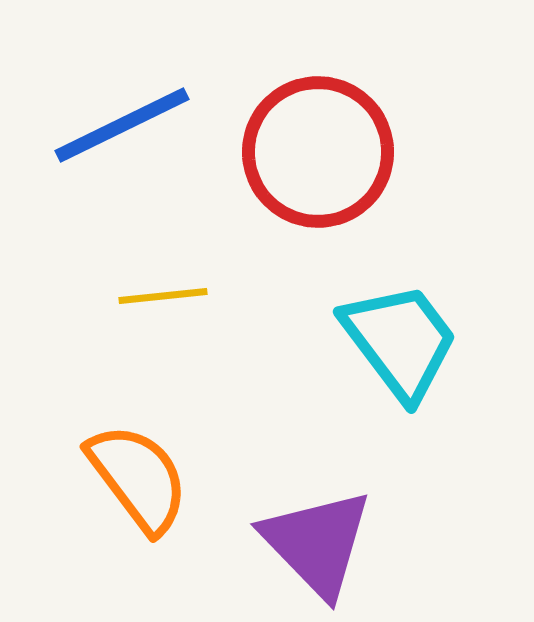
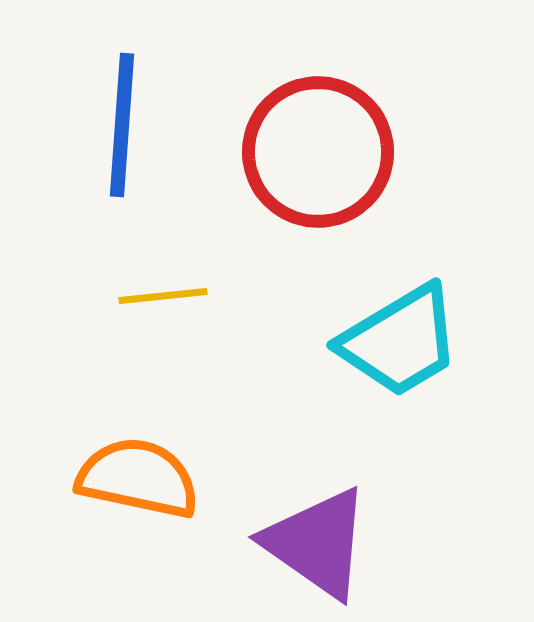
blue line: rotated 60 degrees counterclockwise
cyan trapezoid: rotated 96 degrees clockwise
orange semicircle: rotated 41 degrees counterclockwise
purple triangle: rotated 11 degrees counterclockwise
